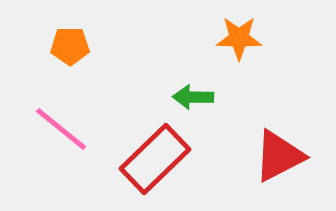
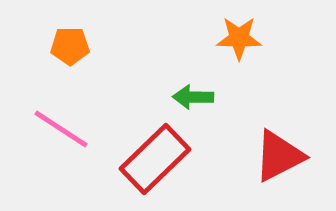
pink line: rotated 6 degrees counterclockwise
